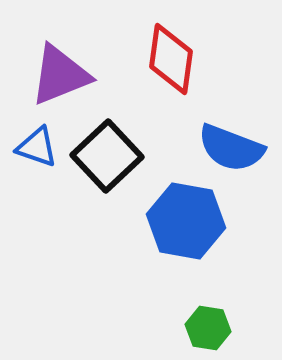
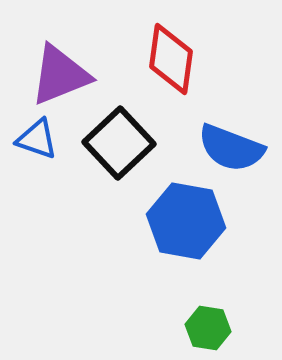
blue triangle: moved 8 px up
black square: moved 12 px right, 13 px up
